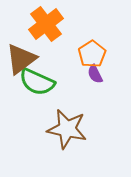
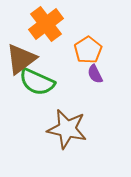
orange pentagon: moved 4 px left, 4 px up
